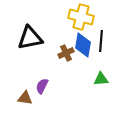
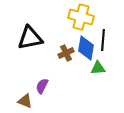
black line: moved 2 px right, 1 px up
blue diamond: moved 3 px right, 3 px down
green triangle: moved 3 px left, 11 px up
brown triangle: moved 3 px down; rotated 14 degrees clockwise
